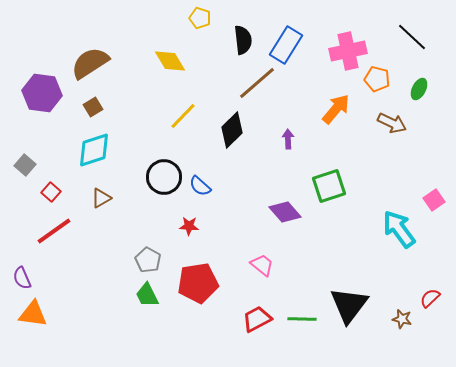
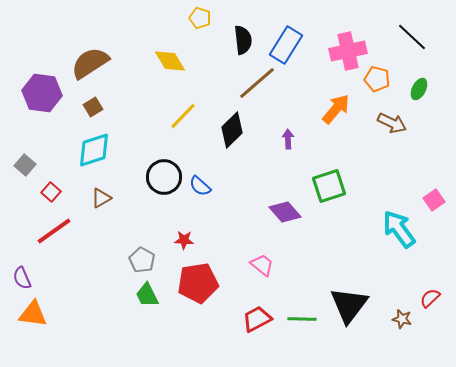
red star: moved 5 px left, 14 px down
gray pentagon: moved 6 px left
